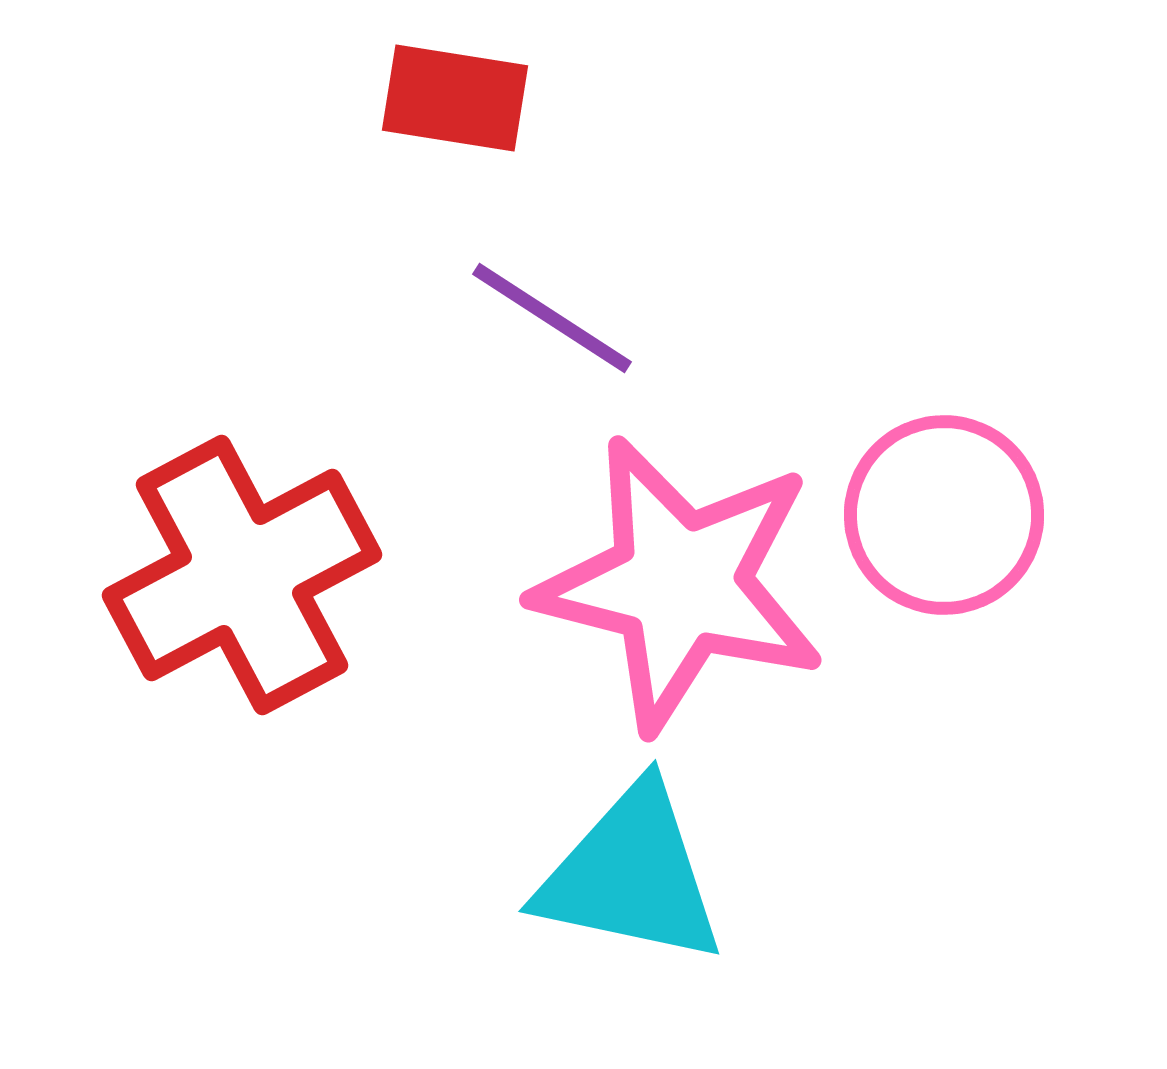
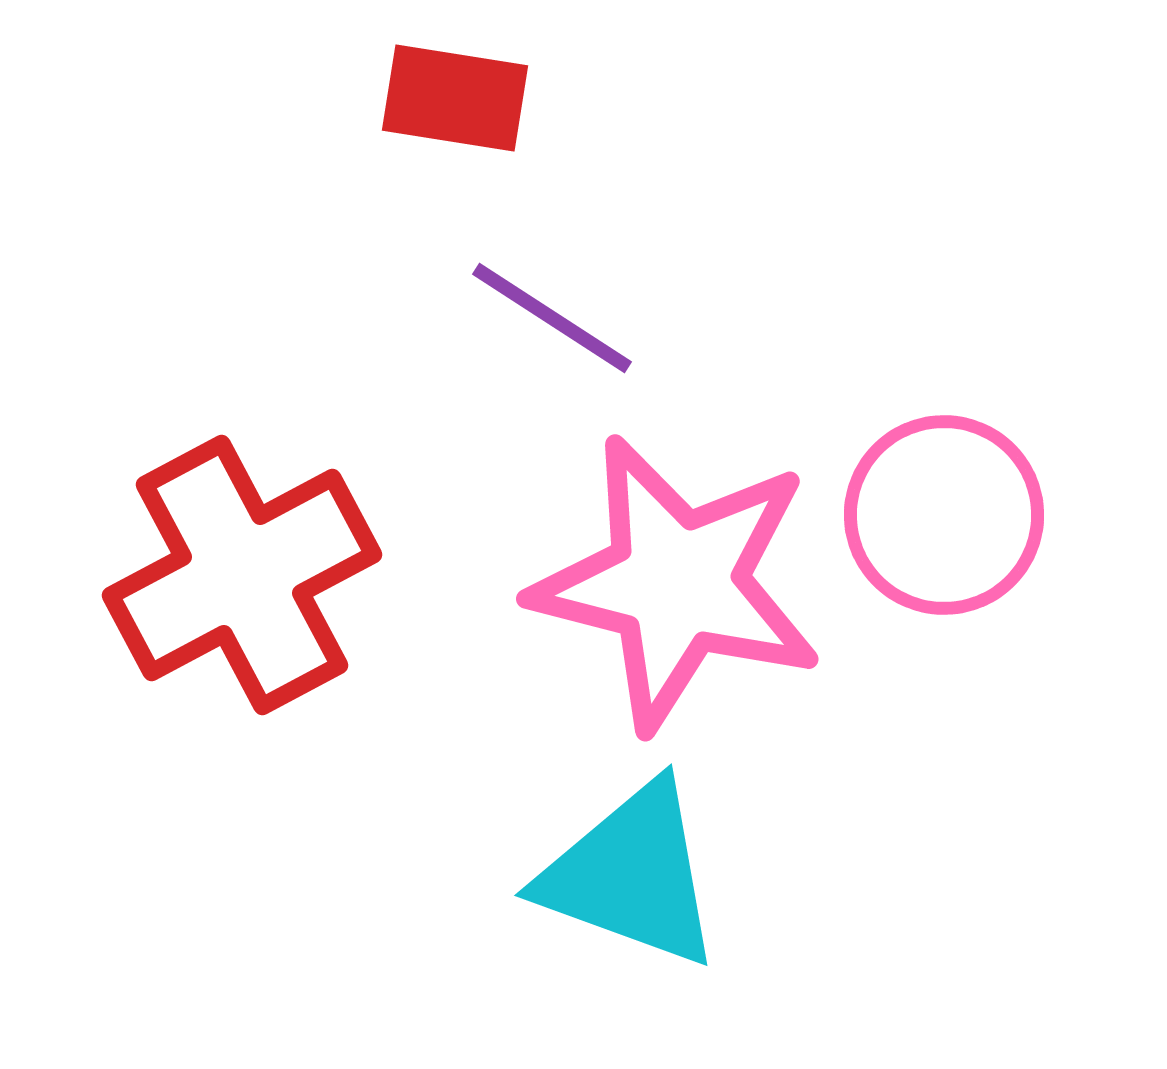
pink star: moved 3 px left, 1 px up
cyan triangle: rotated 8 degrees clockwise
